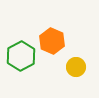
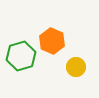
green hexagon: rotated 12 degrees clockwise
